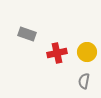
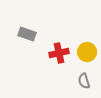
red cross: moved 2 px right
gray semicircle: rotated 28 degrees counterclockwise
